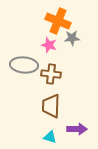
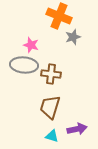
orange cross: moved 1 px right, 5 px up
gray star: moved 1 px right, 1 px up; rotated 14 degrees counterclockwise
pink star: moved 18 px left
brown trapezoid: moved 1 px left, 1 px down; rotated 15 degrees clockwise
purple arrow: rotated 12 degrees counterclockwise
cyan triangle: moved 2 px right, 1 px up
